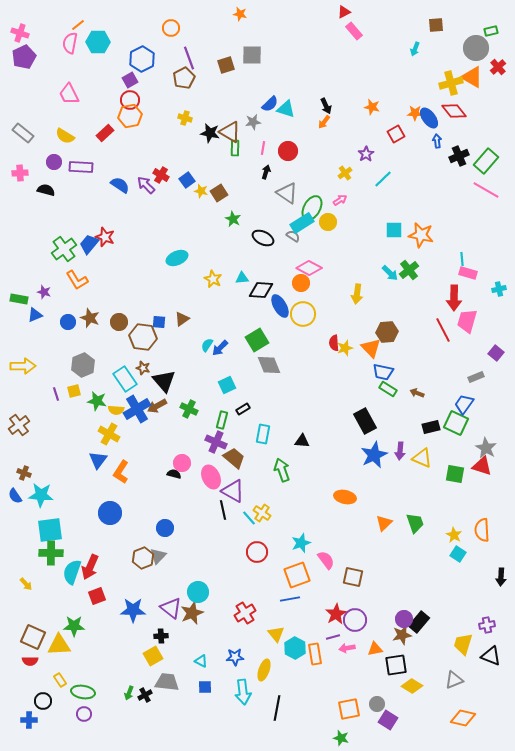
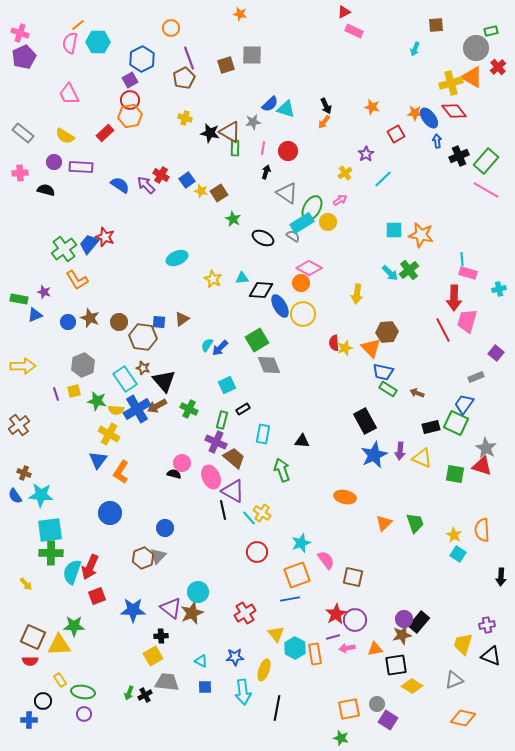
pink rectangle at (354, 31): rotated 24 degrees counterclockwise
